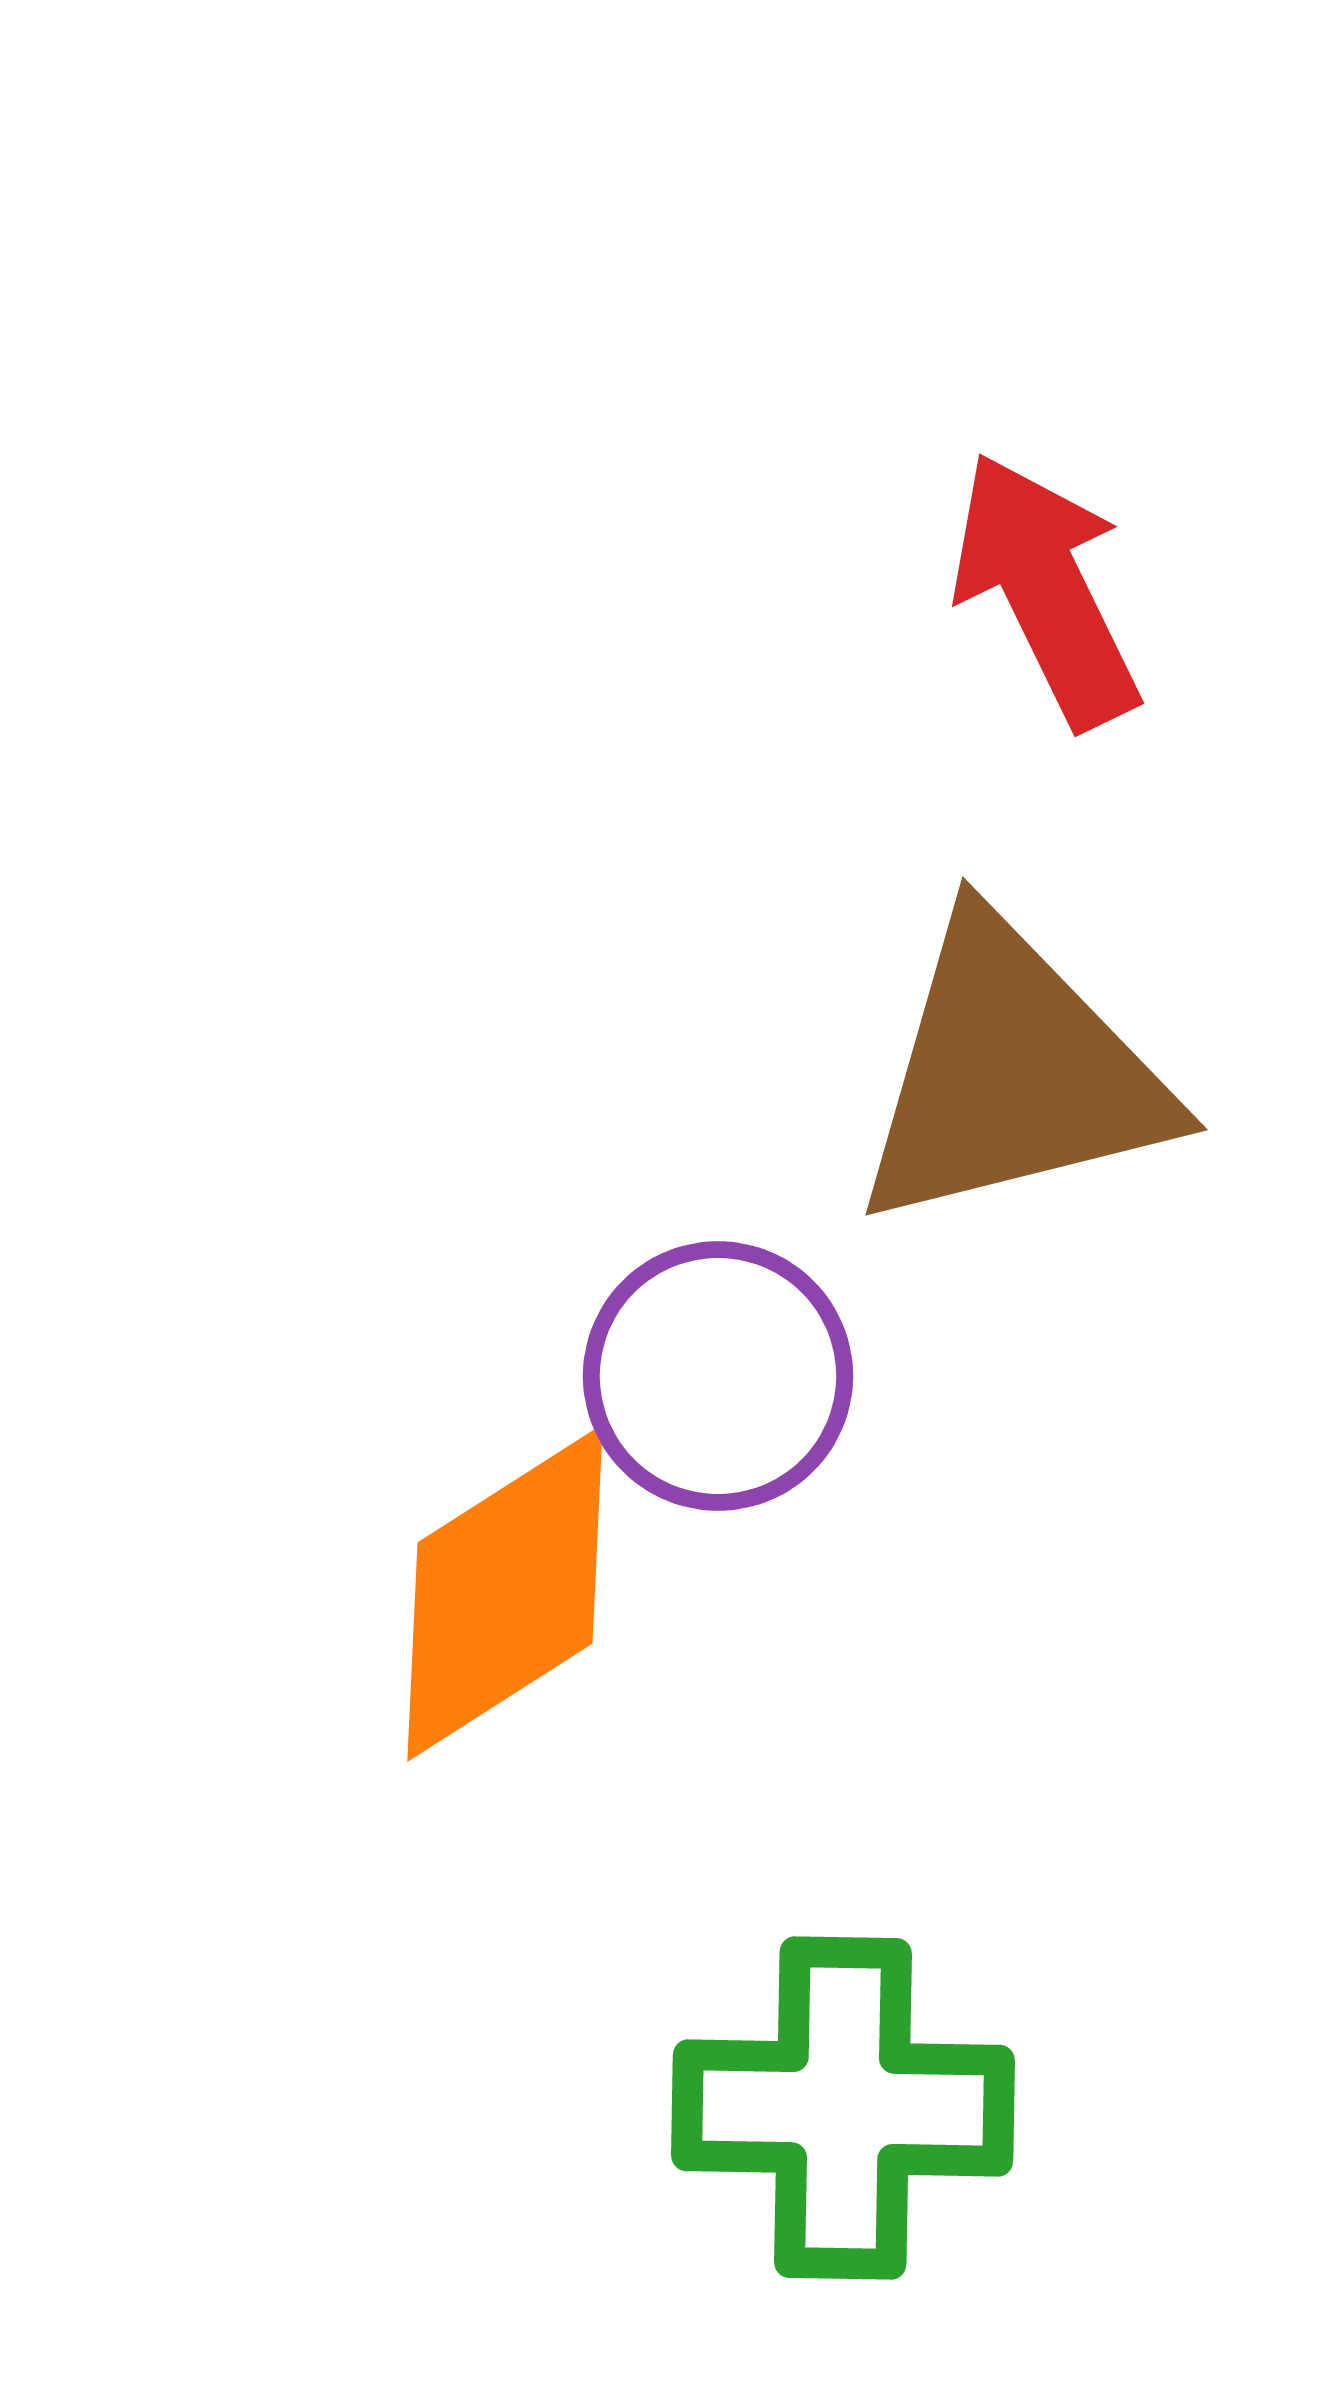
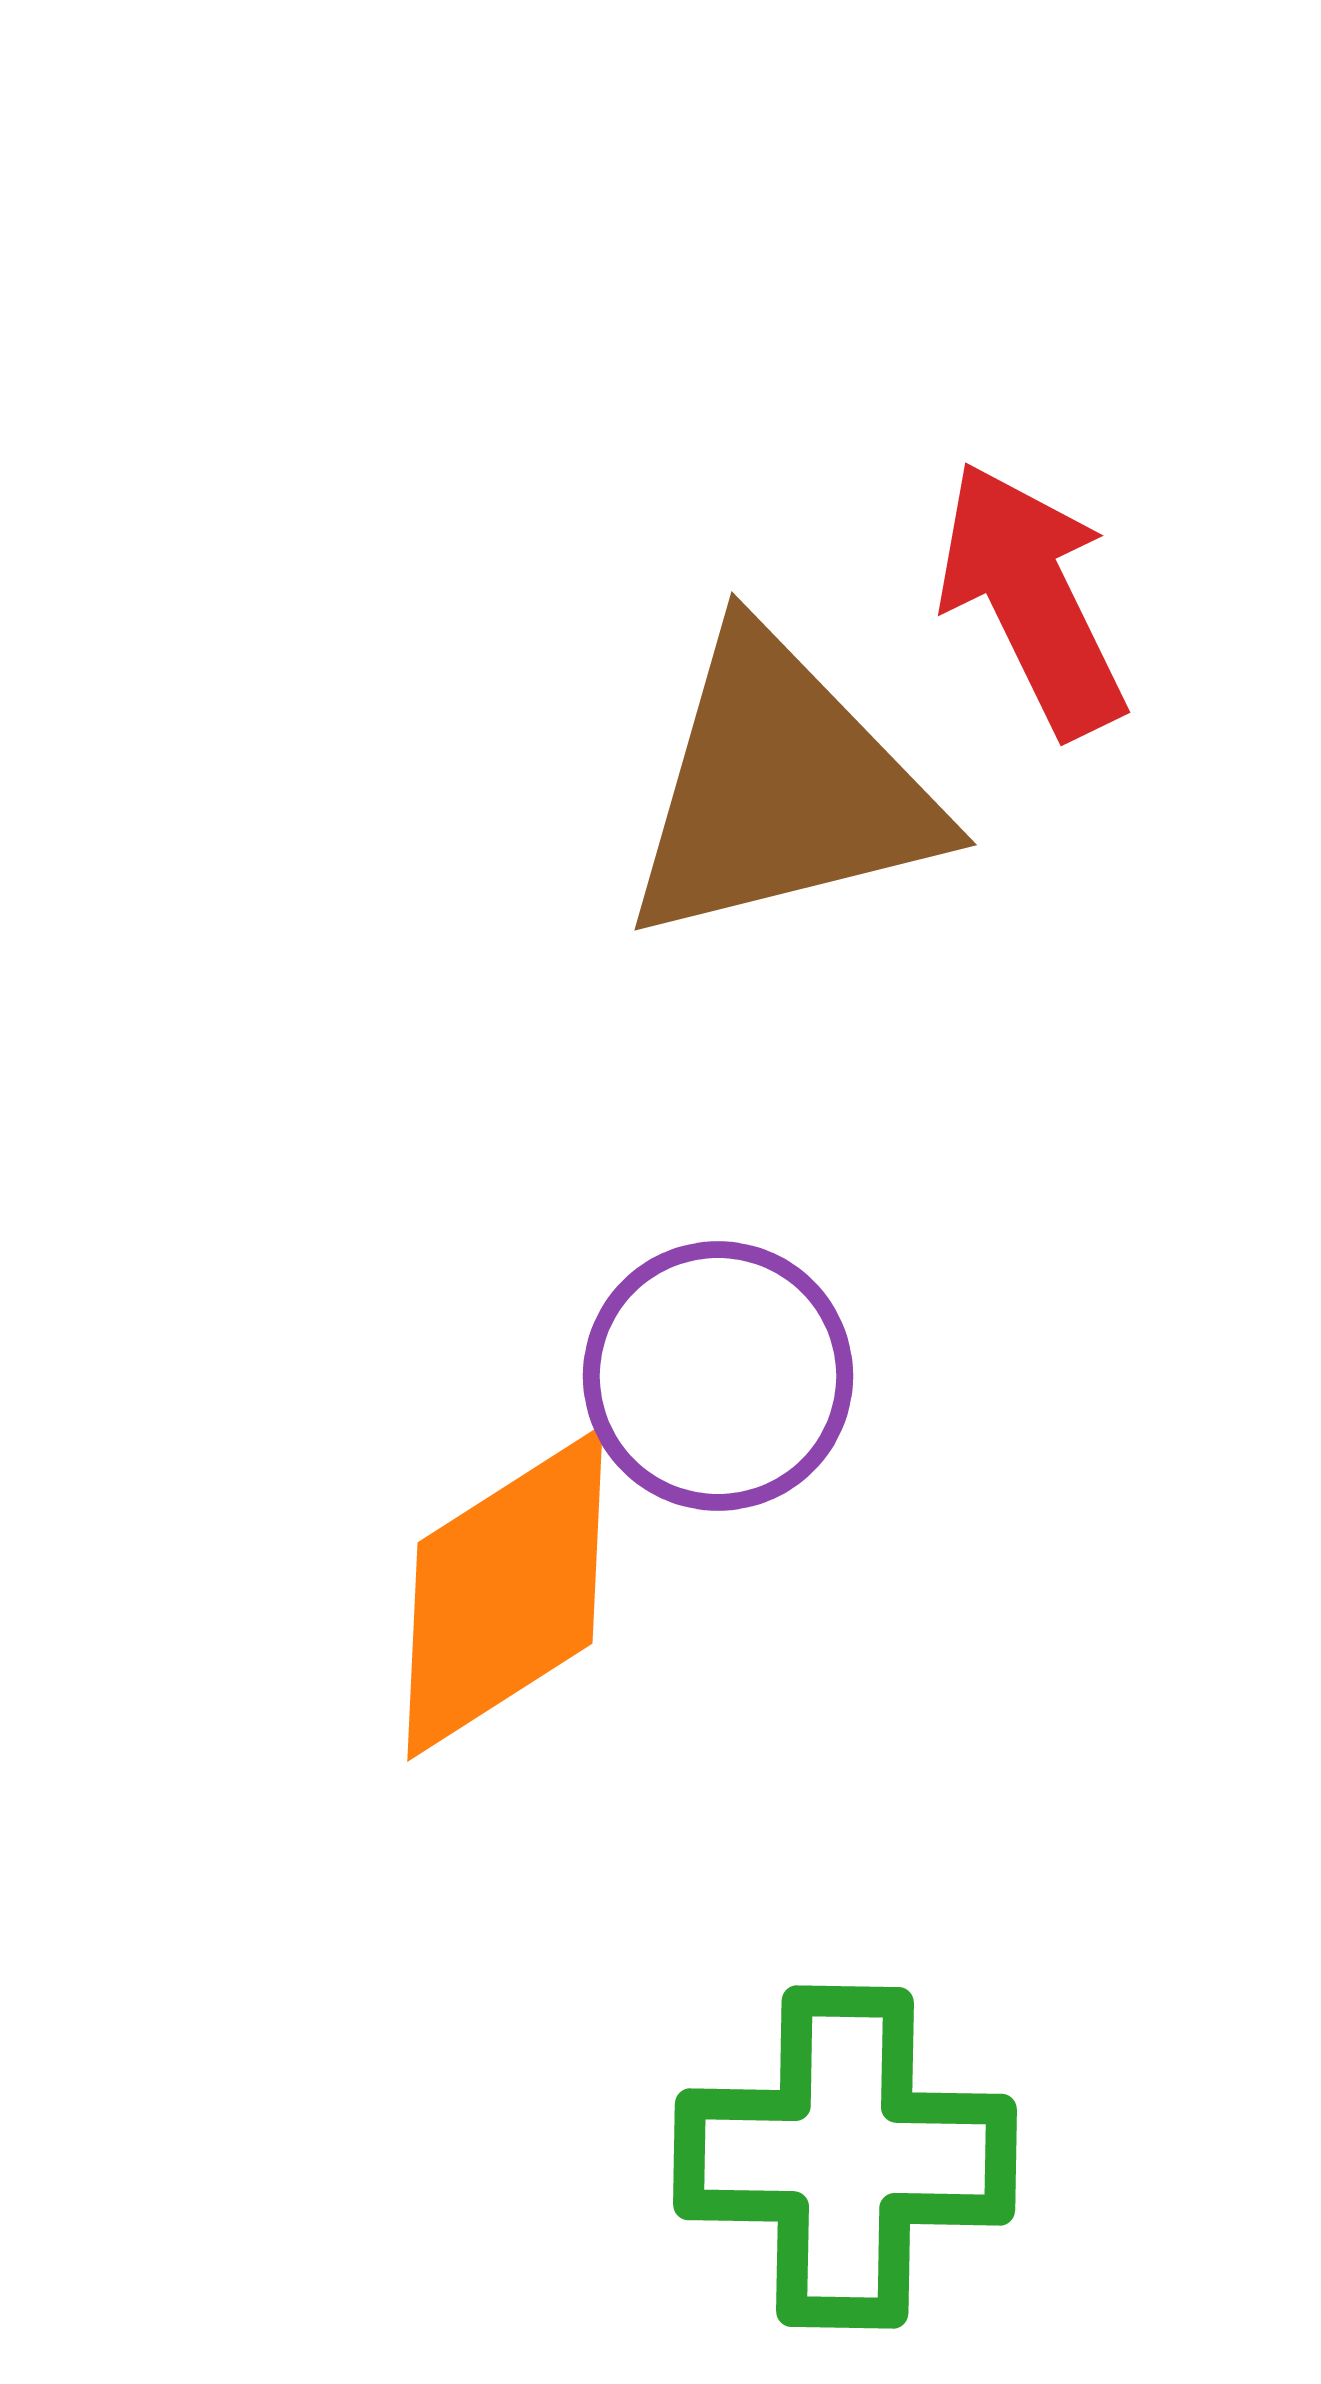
red arrow: moved 14 px left, 9 px down
brown triangle: moved 231 px left, 285 px up
green cross: moved 2 px right, 49 px down
